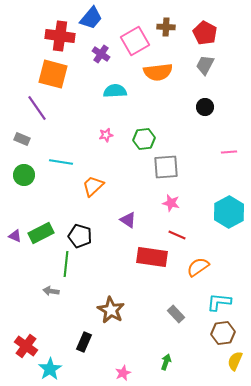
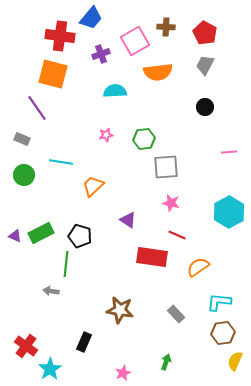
purple cross at (101, 54): rotated 36 degrees clockwise
brown star at (111, 310): moved 9 px right; rotated 20 degrees counterclockwise
